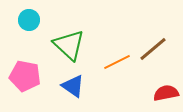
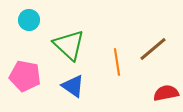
orange line: rotated 72 degrees counterclockwise
